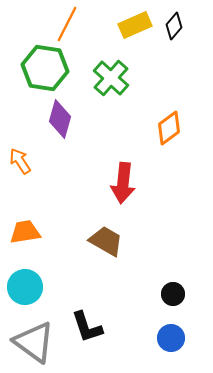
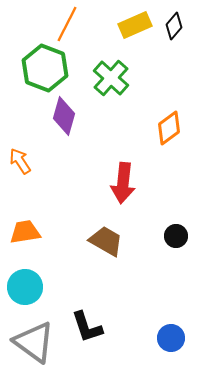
green hexagon: rotated 12 degrees clockwise
purple diamond: moved 4 px right, 3 px up
black circle: moved 3 px right, 58 px up
